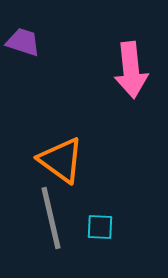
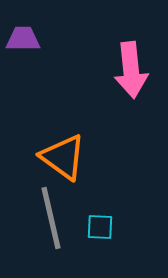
purple trapezoid: moved 3 px up; rotated 18 degrees counterclockwise
orange triangle: moved 2 px right, 3 px up
